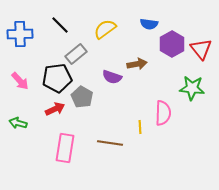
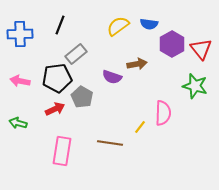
black line: rotated 66 degrees clockwise
yellow semicircle: moved 13 px right, 3 px up
pink arrow: rotated 144 degrees clockwise
green star: moved 3 px right, 2 px up; rotated 10 degrees clockwise
yellow line: rotated 40 degrees clockwise
pink rectangle: moved 3 px left, 3 px down
